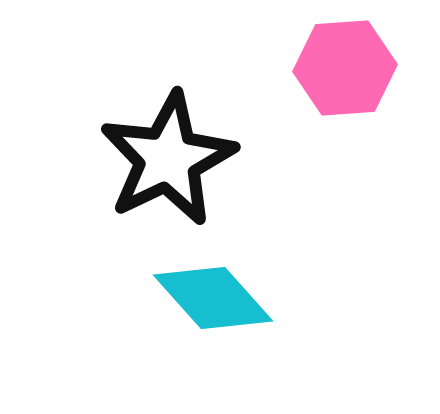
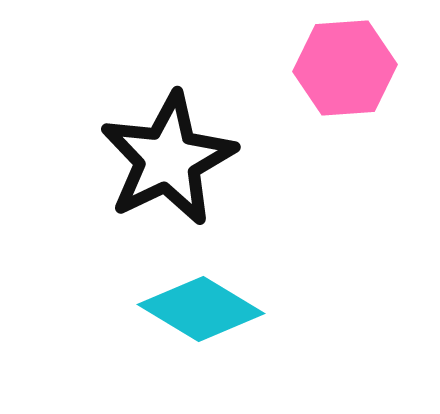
cyan diamond: moved 12 px left, 11 px down; rotated 17 degrees counterclockwise
